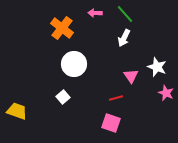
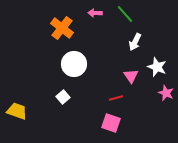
white arrow: moved 11 px right, 4 px down
